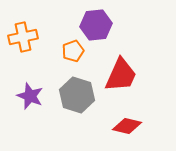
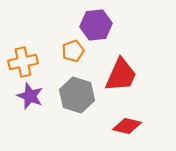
orange cross: moved 25 px down
